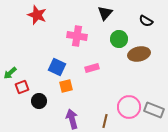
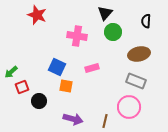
black semicircle: rotated 64 degrees clockwise
green circle: moved 6 px left, 7 px up
green arrow: moved 1 px right, 1 px up
orange square: rotated 24 degrees clockwise
gray rectangle: moved 18 px left, 29 px up
purple arrow: moved 1 px right; rotated 120 degrees clockwise
